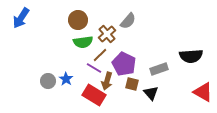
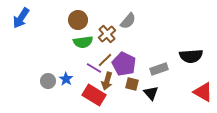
brown line: moved 5 px right, 5 px down
